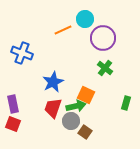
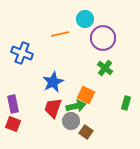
orange line: moved 3 px left, 4 px down; rotated 12 degrees clockwise
brown square: moved 1 px right
